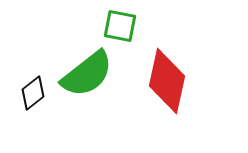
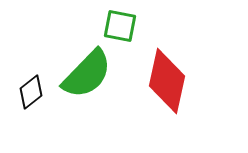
green semicircle: rotated 8 degrees counterclockwise
black diamond: moved 2 px left, 1 px up
